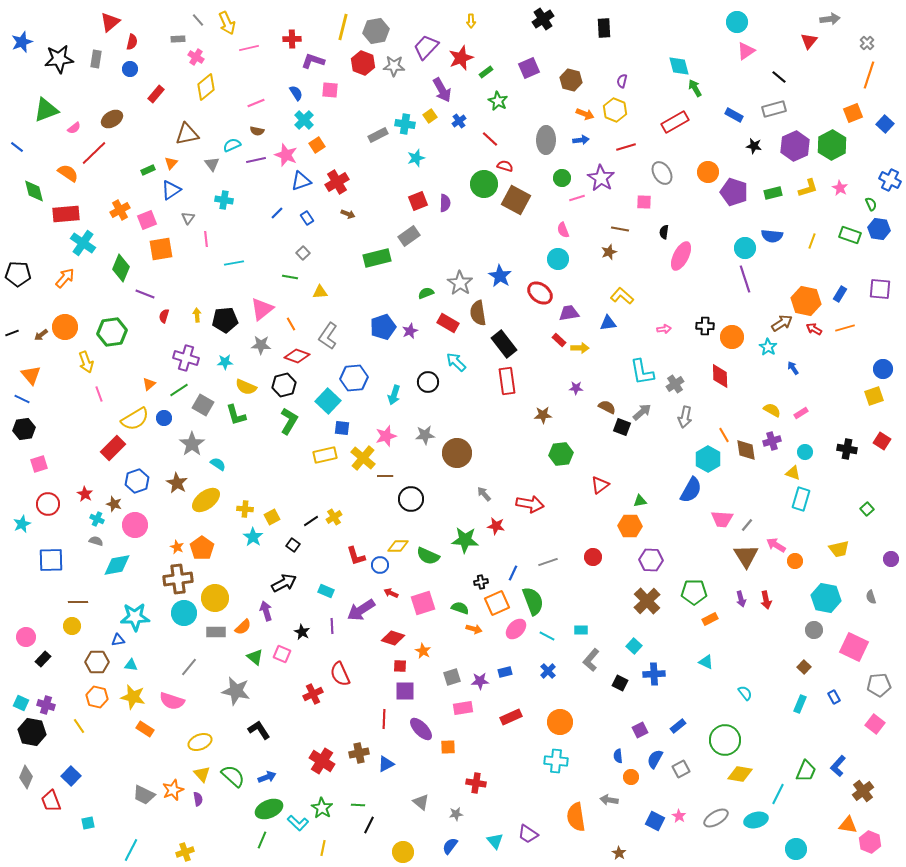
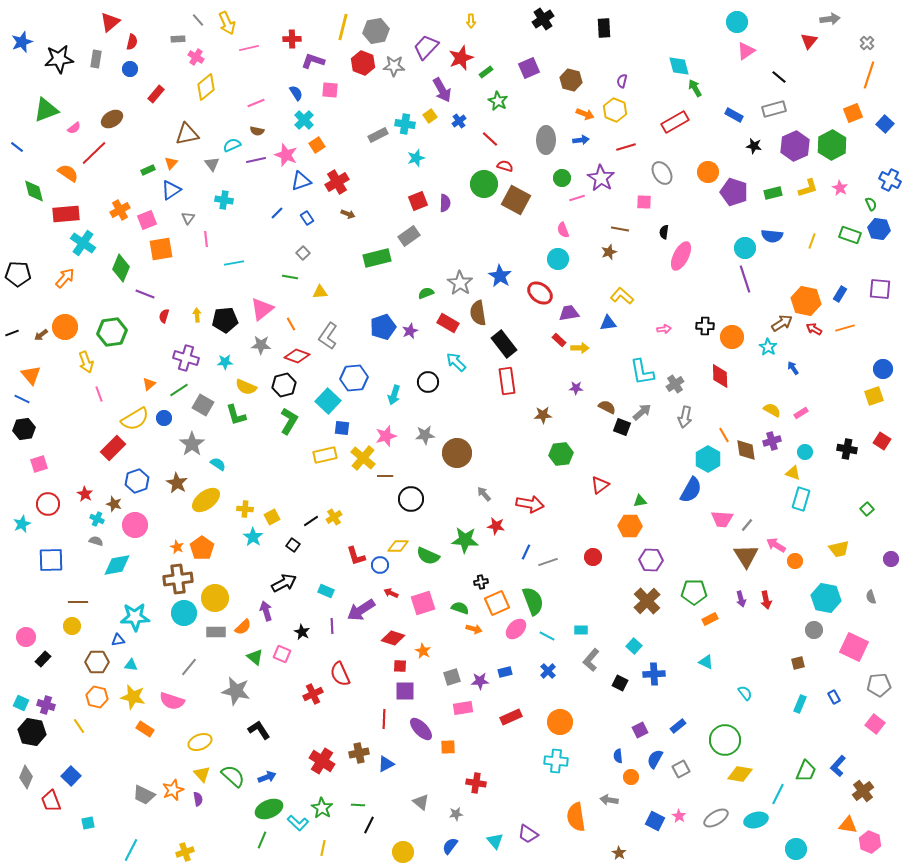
blue line at (513, 573): moved 13 px right, 21 px up
brown square at (804, 667): moved 6 px left, 4 px up; rotated 32 degrees clockwise
